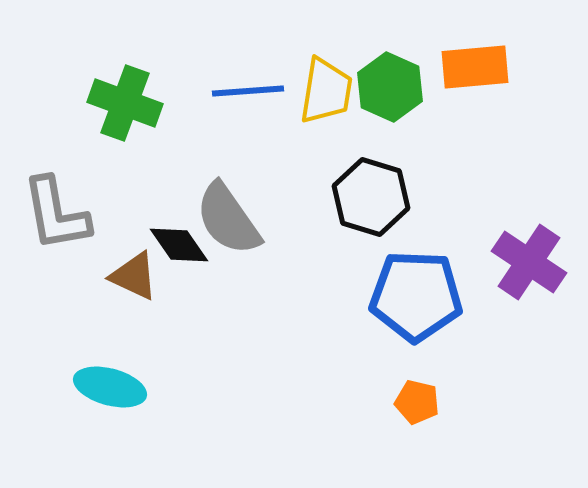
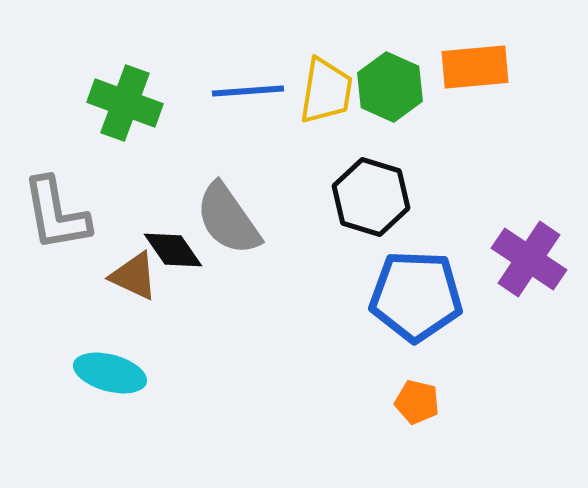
black diamond: moved 6 px left, 5 px down
purple cross: moved 3 px up
cyan ellipse: moved 14 px up
